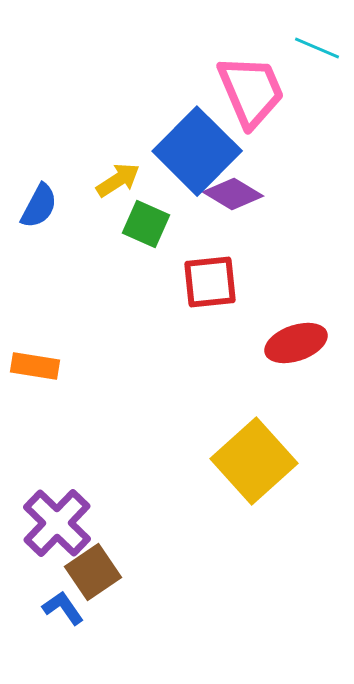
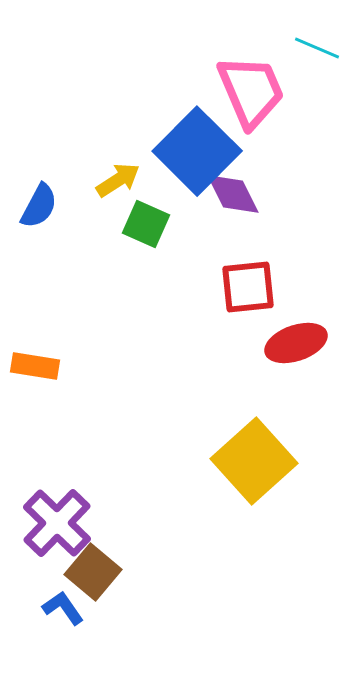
purple diamond: rotated 32 degrees clockwise
red square: moved 38 px right, 5 px down
brown square: rotated 16 degrees counterclockwise
